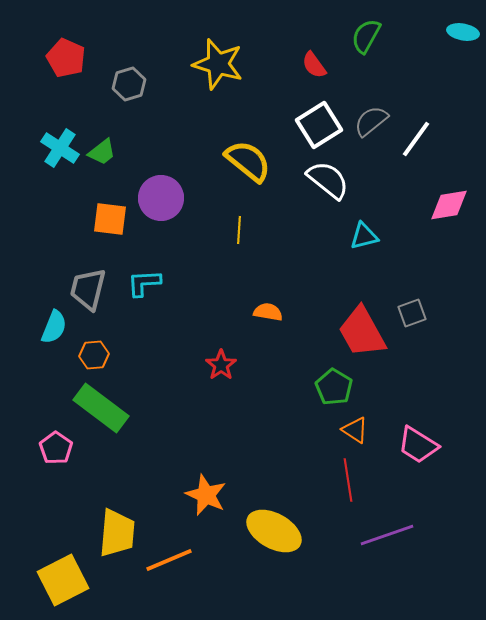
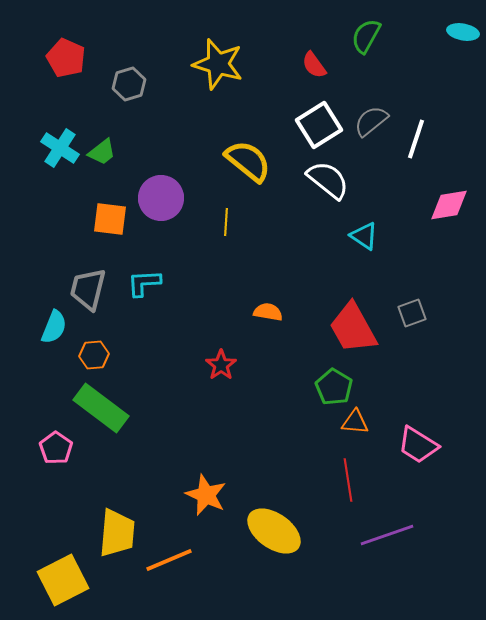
white line: rotated 18 degrees counterclockwise
yellow line: moved 13 px left, 8 px up
cyan triangle: rotated 48 degrees clockwise
red trapezoid: moved 9 px left, 4 px up
orange triangle: moved 8 px up; rotated 28 degrees counterclockwise
yellow ellipse: rotated 6 degrees clockwise
